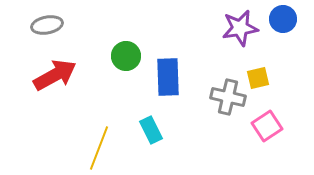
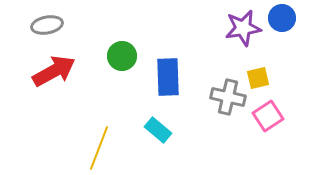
blue circle: moved 1 px left, 1 px up
purple star: moved 3 px right
green circle: moved 4 px left
red arrow: moved 1 px left, 4 px up
pink square: moved 1 px right, 10 px up
cyan rectangle: moved 7 px right; rotated 24 degrees counterclockwise
